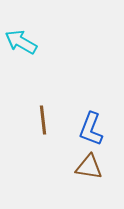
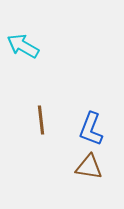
cyan arrow: moved 2 px right, 4 px down
brown line: moved 2 px left
